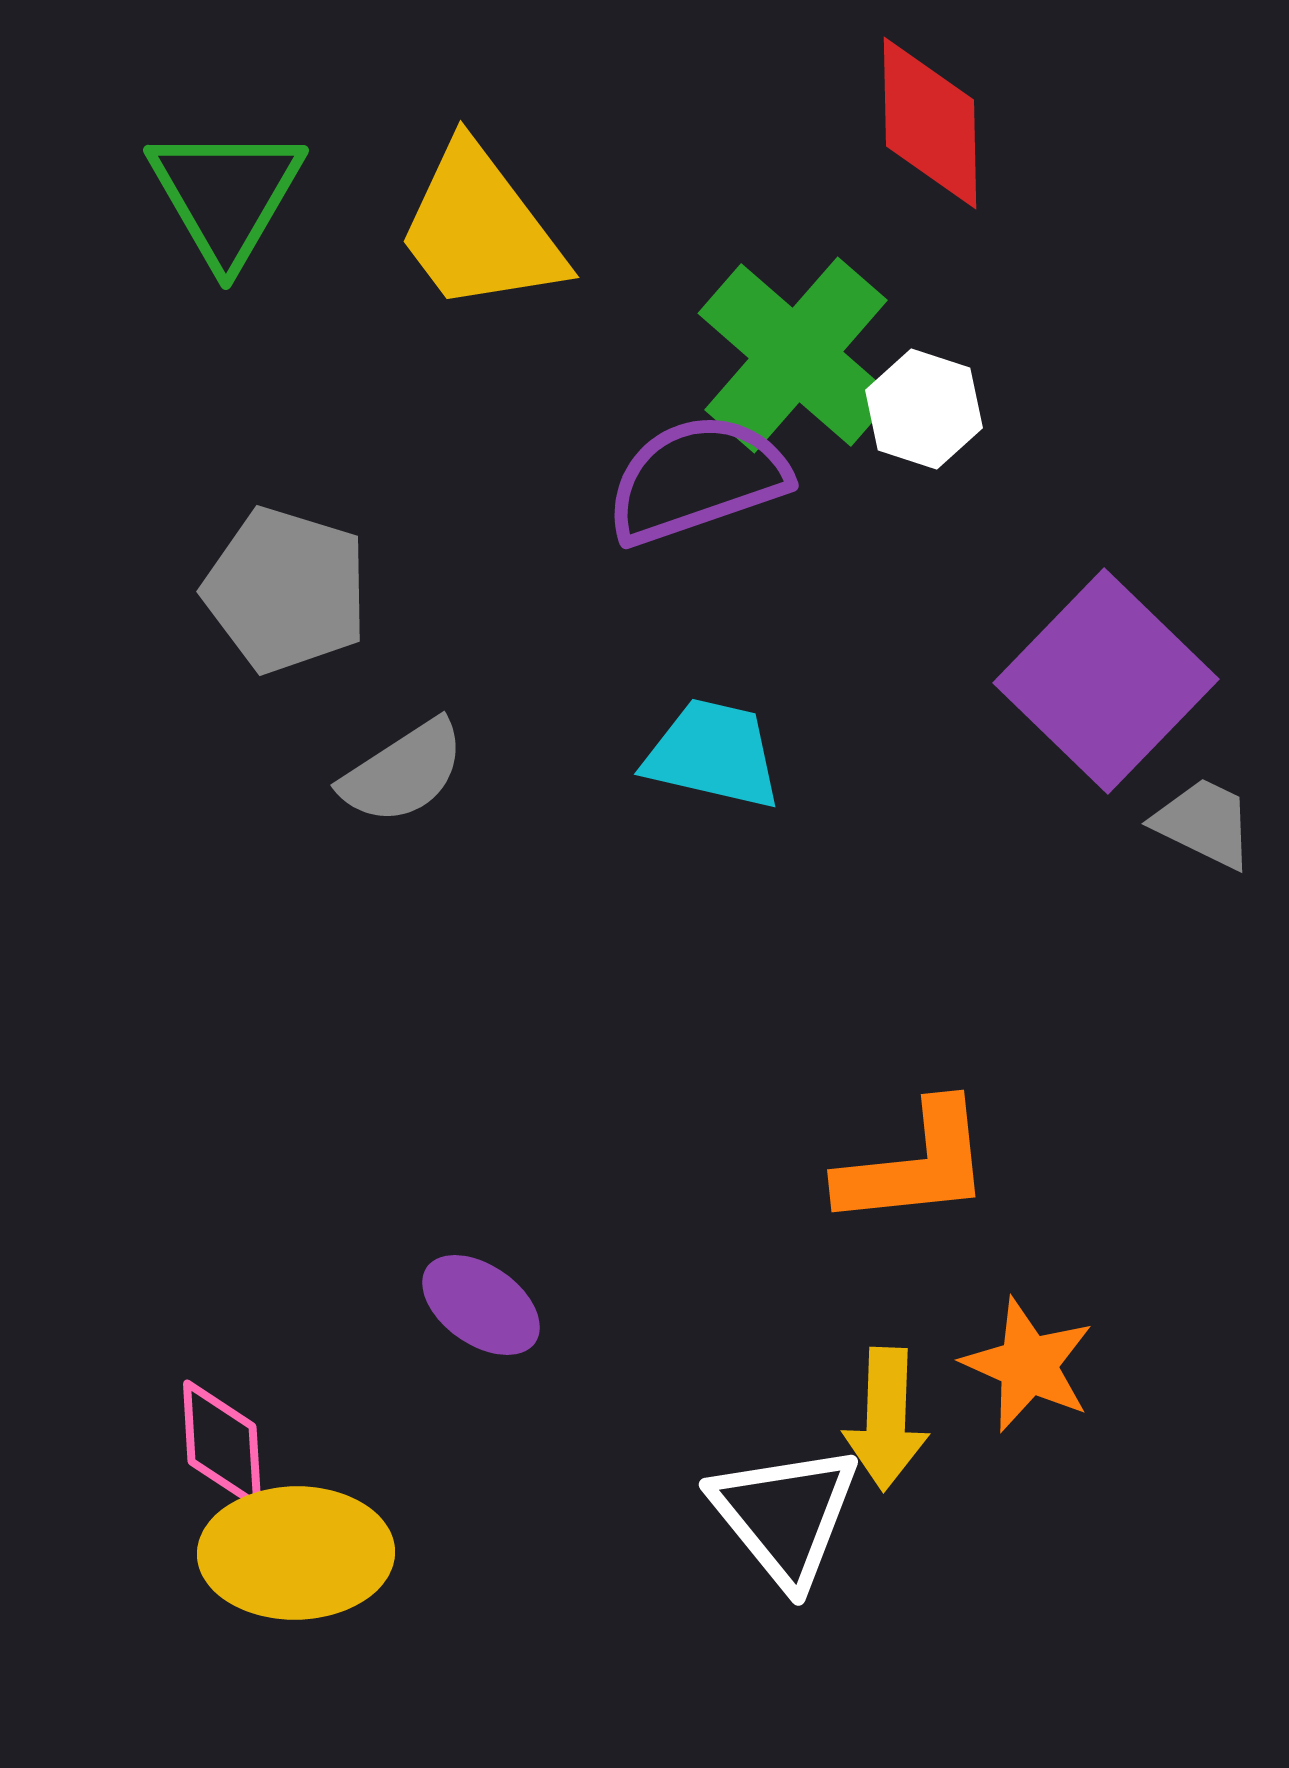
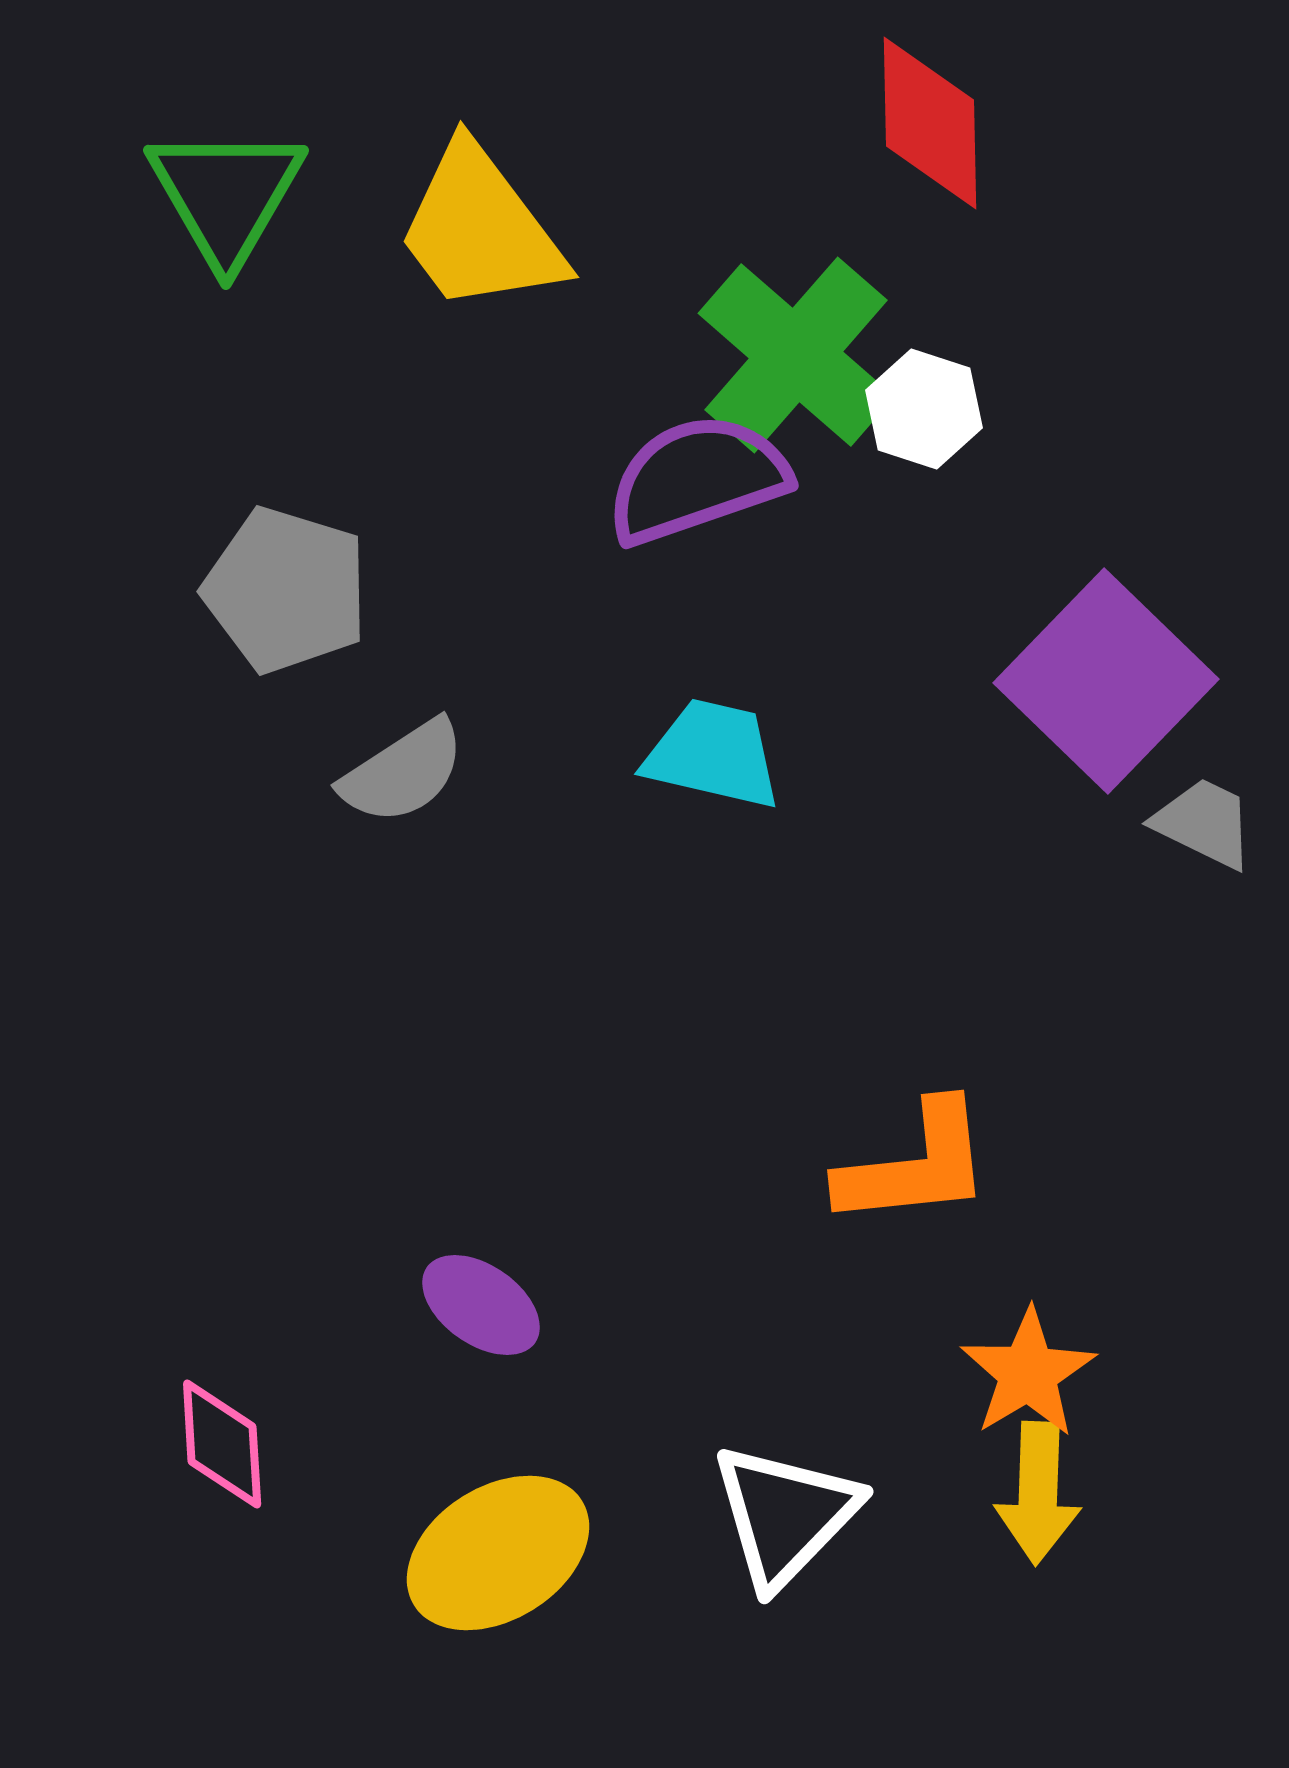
orange star: moved 8 px down; rotated 17 degrees clockwise
yellow arrow: moved 152 px right, 74 px down
white triangle: rotated 23 degrees clockwise
yellow ellipse: moved 202 px right; rotated 31 degrees counterclockwise
